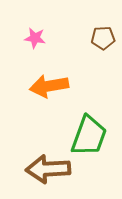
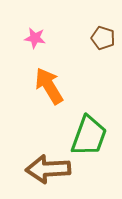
brown pentagon: rotated 20 degrees clockwise
orange arrow: rotated 69 degrees clockwise
